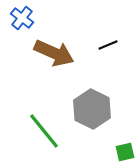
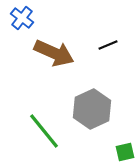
gray hexagon: rotated 9 degrees clockwise
